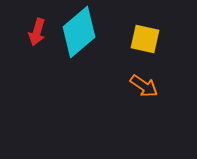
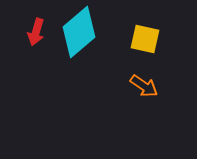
red arrow: moved 1 px left
